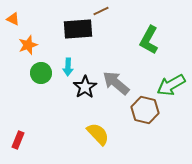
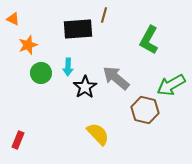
brown line: moved 3 px right, 4 px down; rotated 49 degrees counterclockwise
gray arrow: moved 5 px up
